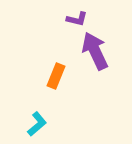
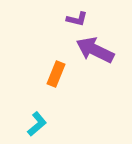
purple arrow: moved 1 px up; rotated 39 degrees counterclockwise
orange rectangle: moved 2 px up
